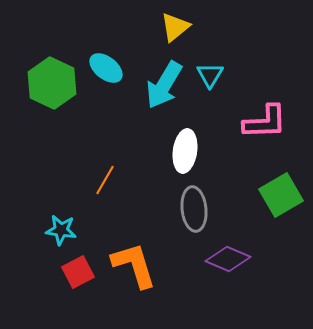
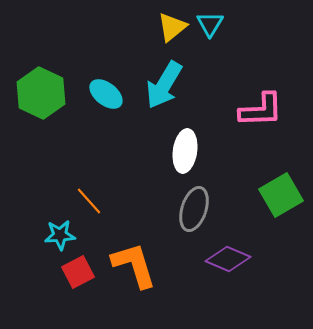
yellow triangle: moved 3 px left
cyan ellipse: moved 26 px down
cyan triangle: moved 51 px up
green hexagon: moved 11 px left, 10 px down
pink L-shape: moved 4 px left, 12 px up
orange line: moved 16 px left, 21 px down; rotated 72 degrees counterclockwise
gray ellipse: rotated 24 degrees clockwise
cyan star: moved 1 px left, 5 px down; rotated 12 degrees counterclockwise
